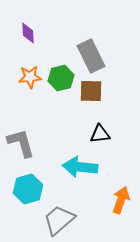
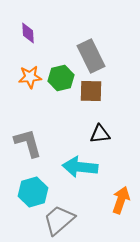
gray L-shape: moved 7 px right
cyan hexagon: moved 5 px right, 3 px down
